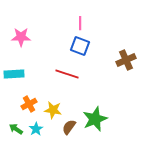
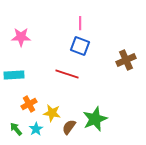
cyan rectangle: moved 1 px down
yellow star: moved 1 px left, 3 px down
green arrow: rotated 16 degrees clockwise
